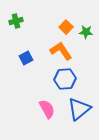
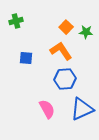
blue square: rotated 32 degrees clockwise
blue triangle: moved 3 px right; rotated 15 degrees clockwise
